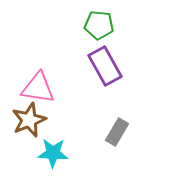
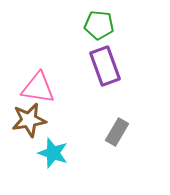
purple rectangle: rotated 9 degrees clockwise
brown star: rotated 12 degrees clockwise
cyan star: rotated 16 degrees clockwise
